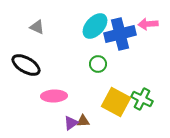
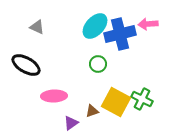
brown triangle: moved 9 px right, 10 px up; rotated 16 degrees counterclockwise
